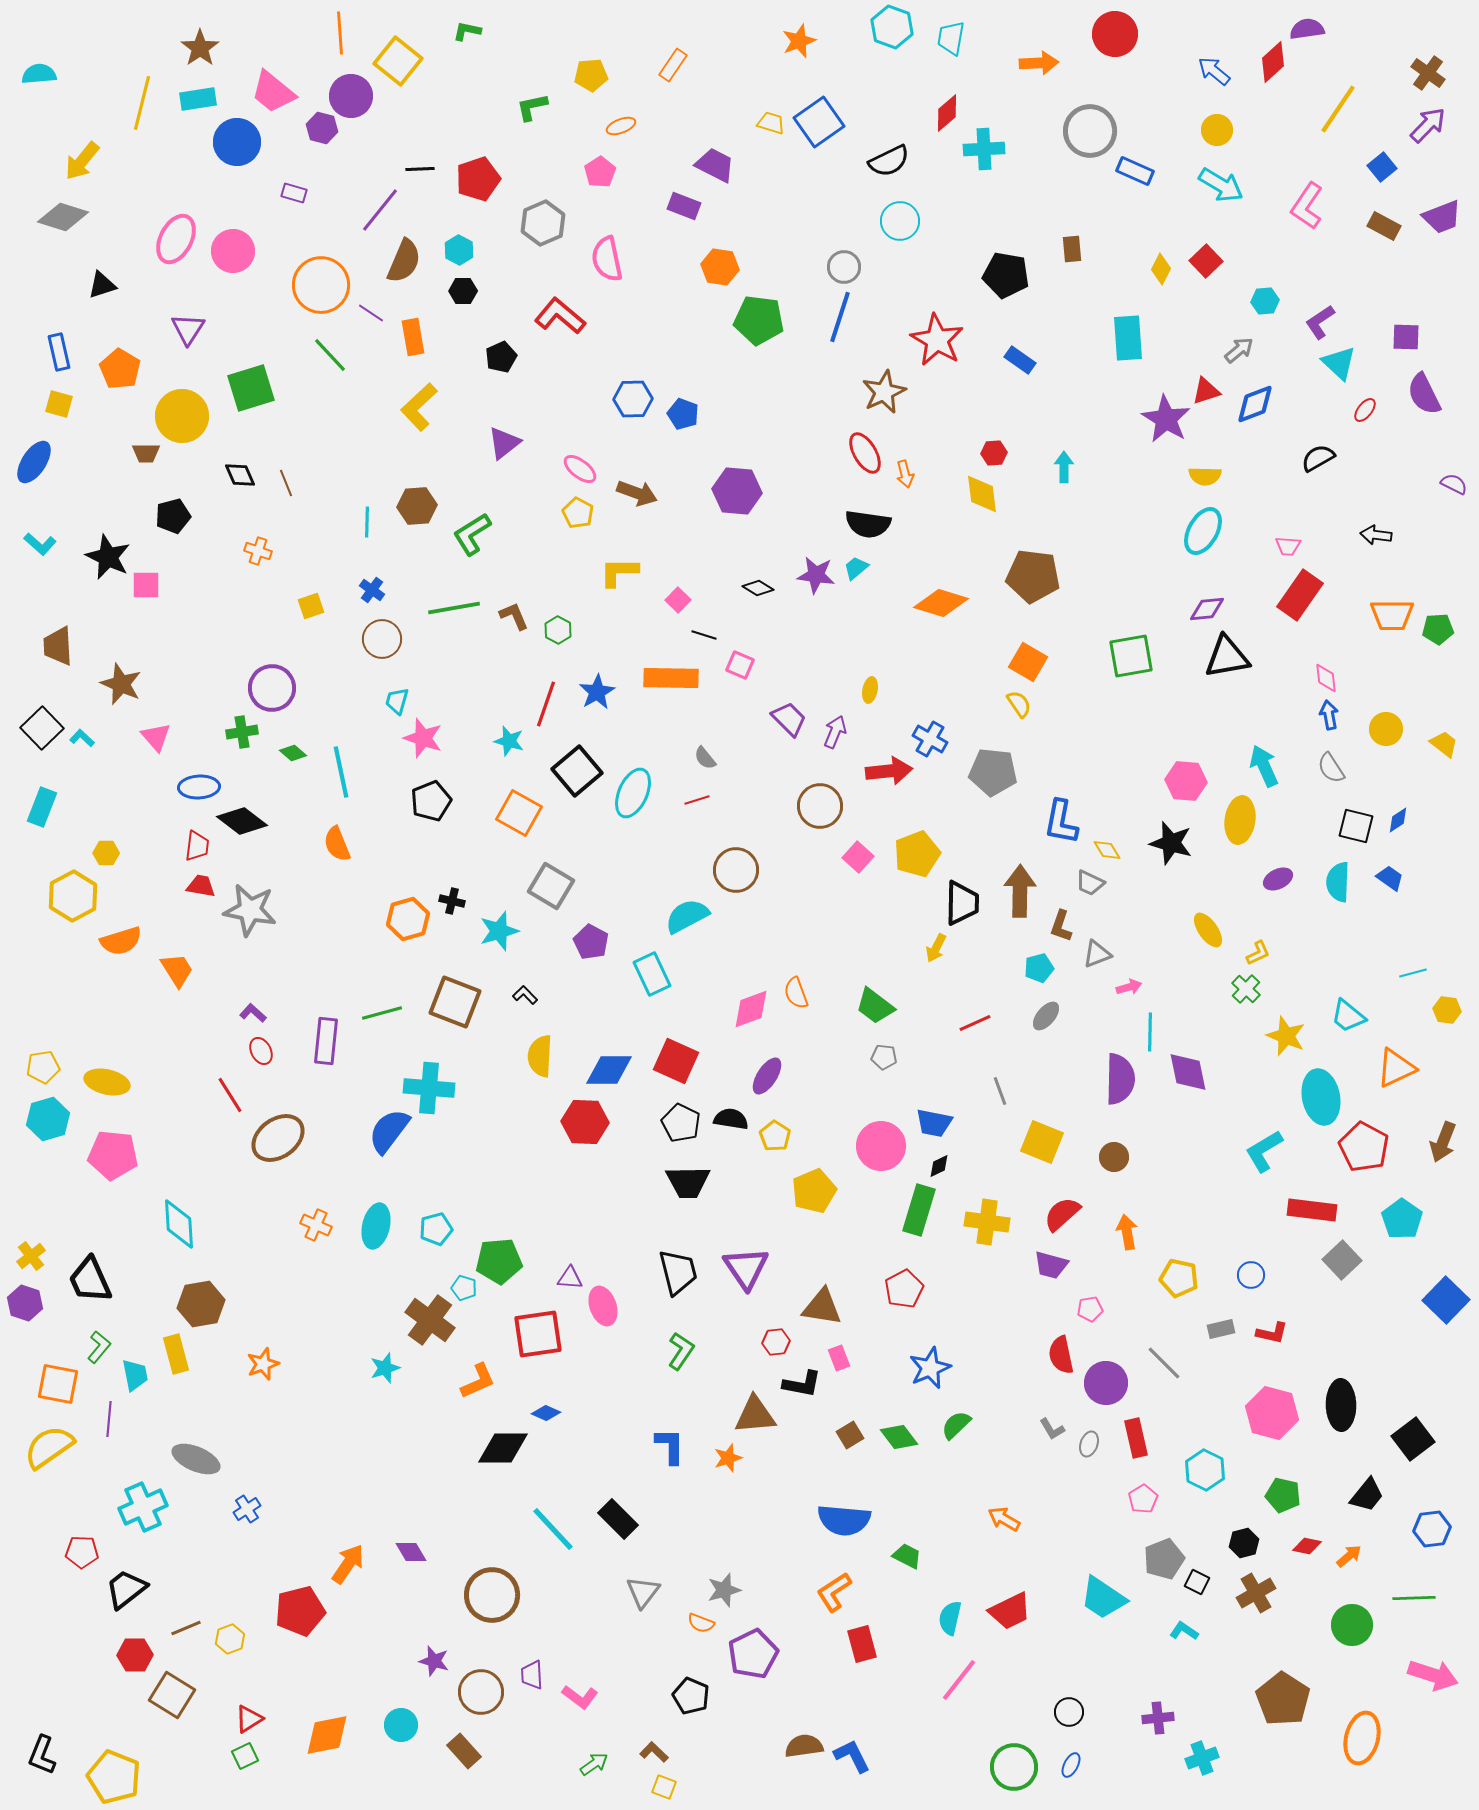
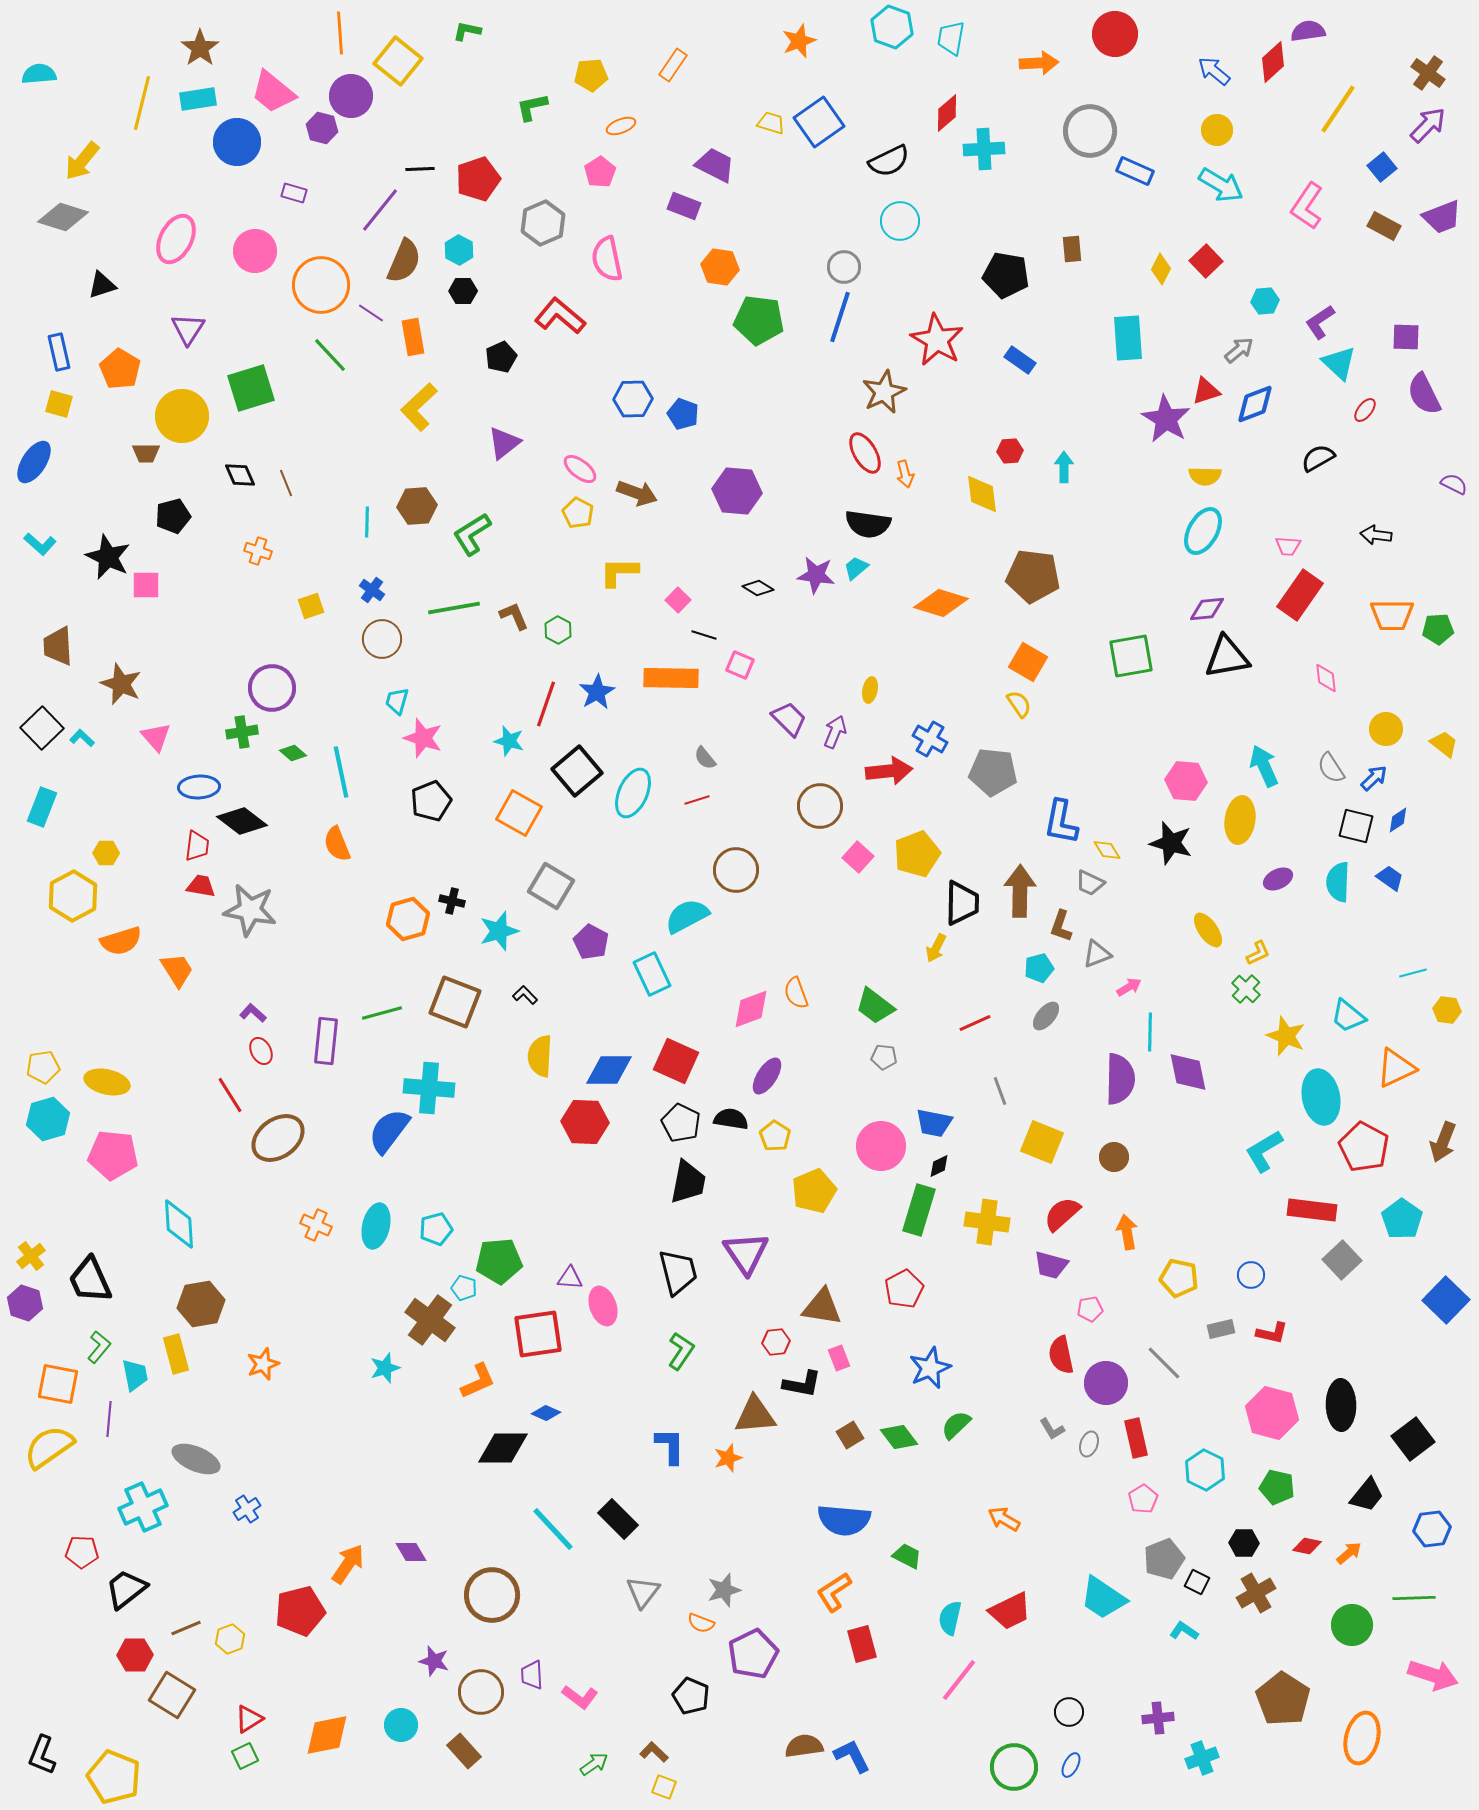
purple semicircle at (1307, 29): moved 1 px right, 2 px down
pink circle at (233, 251): moved 22 px right
red hexagon at (994, 453): moved 16 px right, 2 px up
blue arrow at (1329, 715): moved 45 px right, 63 px down; rotated 56 degrees clockwise
pink arrow at (1129, 987): rotated 15 degrees counterclockwise
black trapezoid at (688, 1182): rotated 78 degrees counterclockwise
purple triangle at (746, 1268): moved 15 px up
green pentagon at (1283, 1495): moved 6 px left, 8 px up
black hexagon at (1244, 1543): rotated 16 degrees clockwise
orange arrow at (1349, 1556): moved 3 px up
